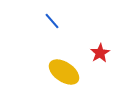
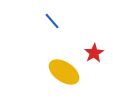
red star: moved 6 px left
